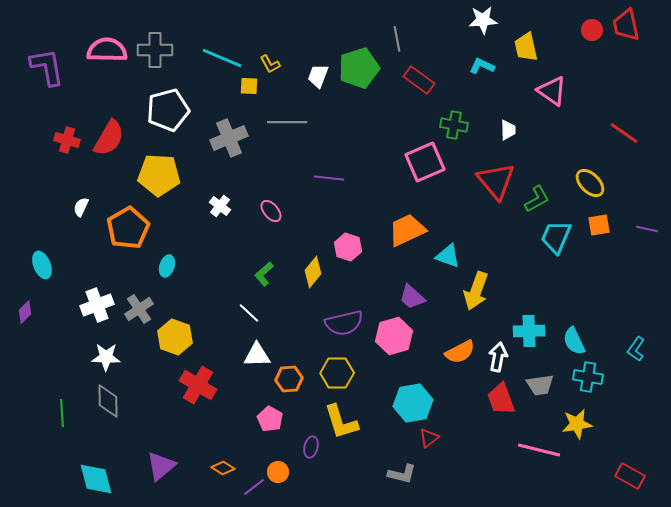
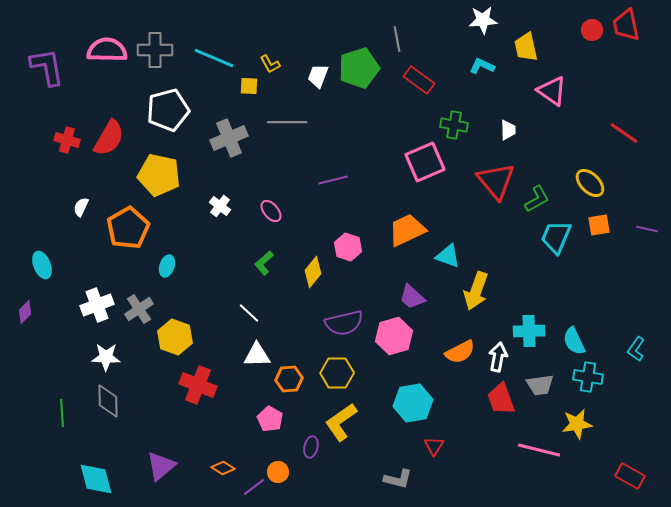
cyan line at (222, 58): moved 8 px left
yellow pentagon at (159, 175): rotated 9 degrees clockwise
purple line at (329, 178): moved 4 px right, 2 px down; rotated 20 degrees counterclockwise
green L-shape at (264, 274): moved 11 px up
red cross at (198, 385): rotated 9 degrees counterclockwise
yellow L-shape at (341, 422): rotated 72 degrees clockwise
red triangle at (429, 438): moved 5 px right, 8 px down; rotated 20 degrees counterclockwise
gray L-shape at (402, 474): moved 4 px left, 5 px down
